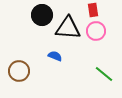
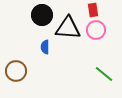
pink circle: moved 1 px up
blue semicircle: moved 10 px left, 9 px up; rotated 112 degrees counterclockwise
brown circle: moved 3 px left
